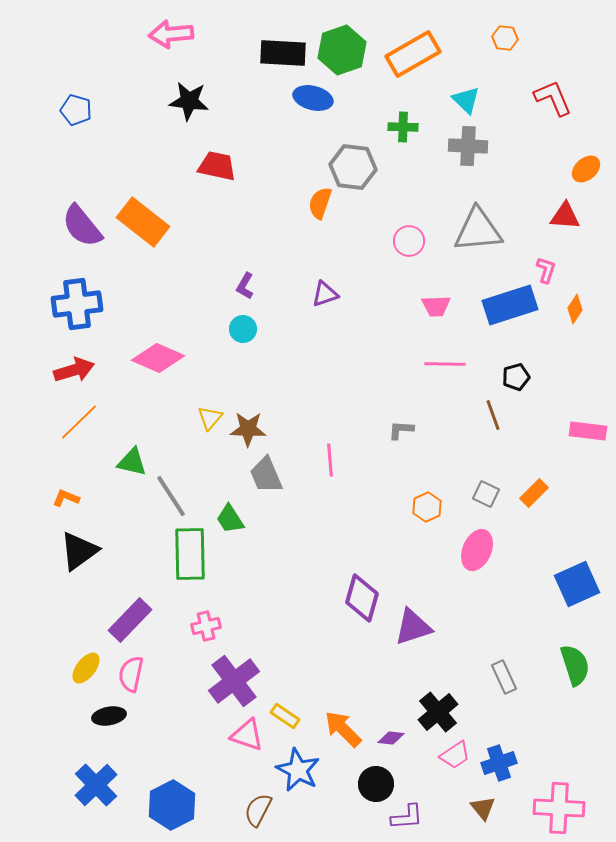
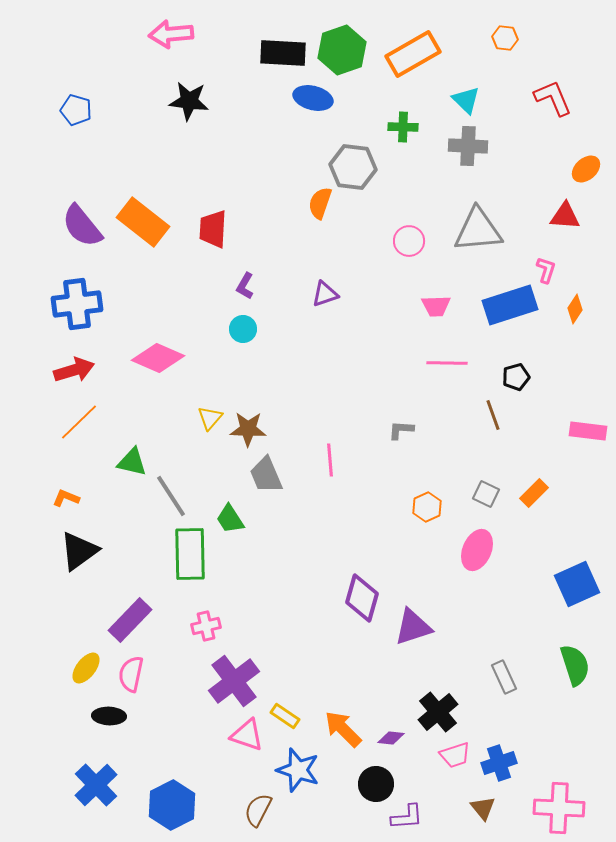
red trapezoid at (217, 166): moved 4 px left, 63 px down; rotated 99 degrees counterclockwise
pink line at (445, 364): moved 2 px right, 1 px up
black ellipse at (109, 716): rotated 12 degrees clockwise
pink trapezoid at (455, 755): rotated 16 degrees clockwise
blue star at (298, 770): rotated 9 degrees counterclockwise
